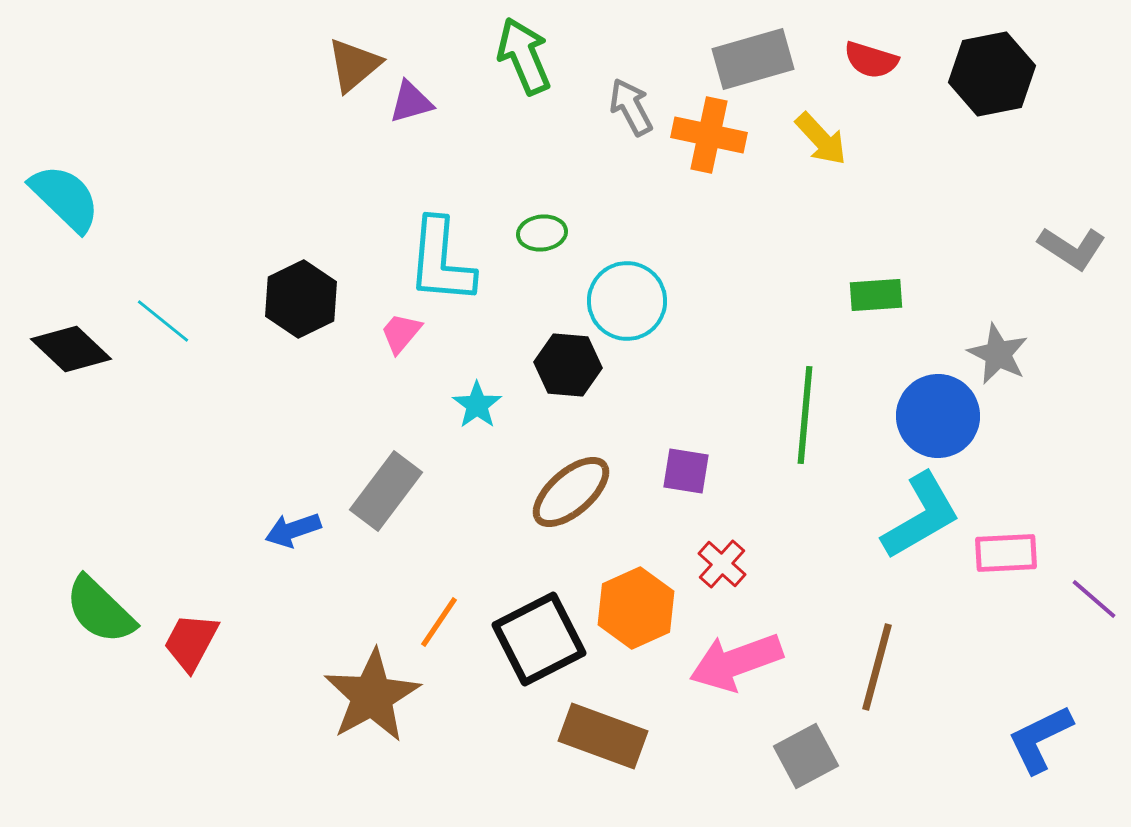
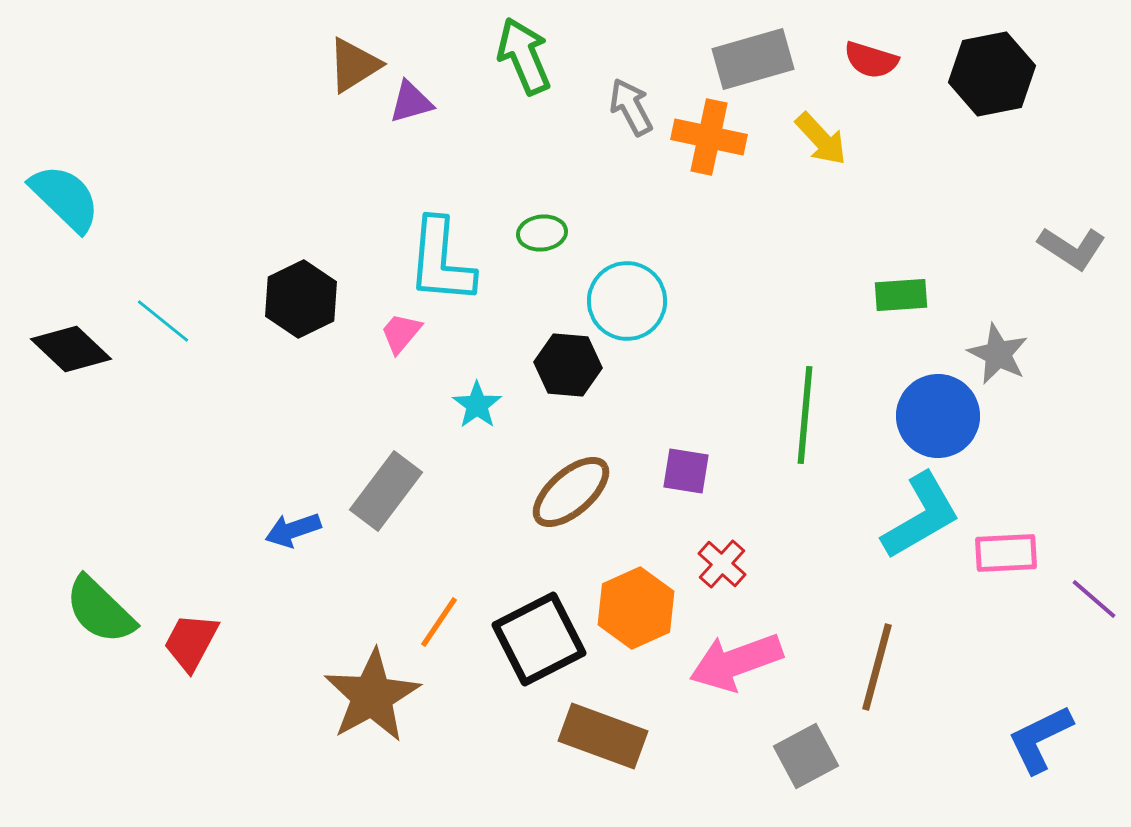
brown triangle at (354, 65): rotated 8 degrees clockwise
orange cross at (709, 135): moved 2 px down
green rectangle at (876, 295): moved 25 px right
